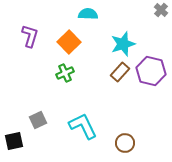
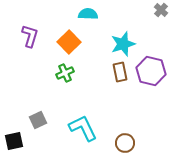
brown rectangle: rotated 54 degrees counterclockwise
cyan L-shape: moved 2 px down
